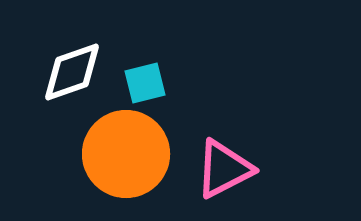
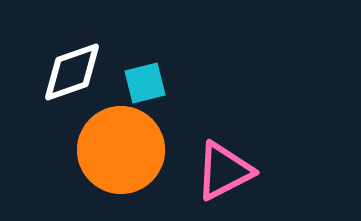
orange circle: moved 5 px left, 4 px up
pink triangle: moved 2 px down
